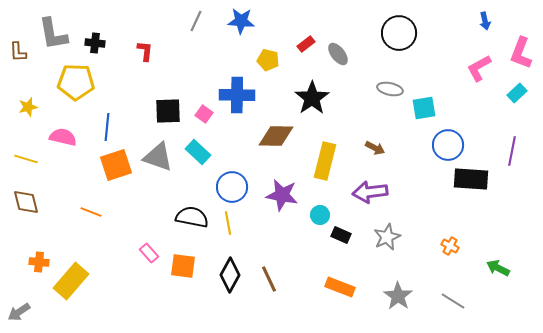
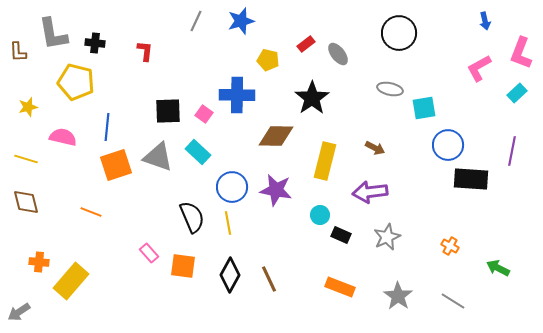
blue star at (241, 21): rotated 20 degrees counterclockwise
yellow pentagon at (76, 82): rotated 12 degrees clockwise
purple star at (282, 195): moved 6 px left, 5 px up
black semicircle at (192, 217): rotated 56 degrees clockwise
